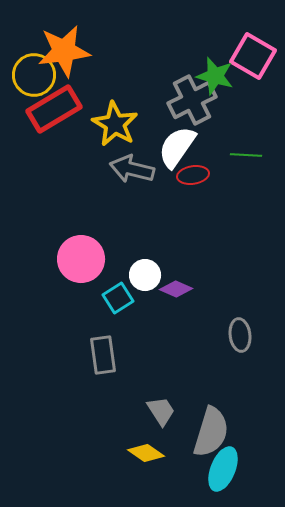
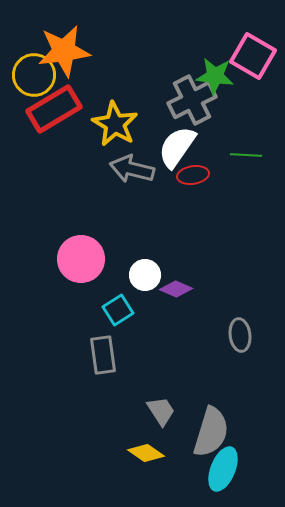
green star: rotated 9 degrees counterclockwise
cyan square: moved 12 px down
